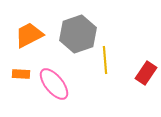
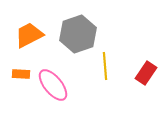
yellow line: moved 6 px down
pink ellipse: moved 1 px left, 1 px down
